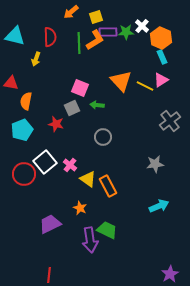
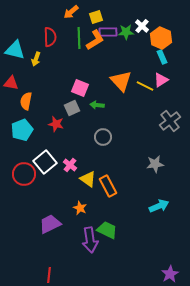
cyan triangle: moved 14 px down
green line: moved 5 px up
